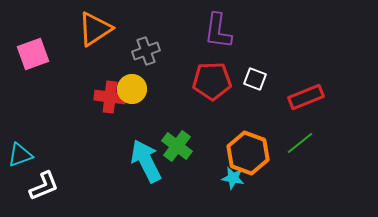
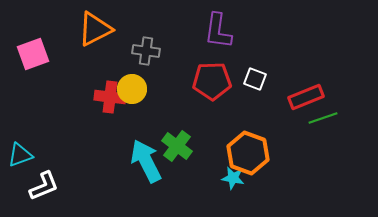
orange triangle: rotated 6 degrees clockwise
gray cross: rotated 28 degrees clockwise
green line: moved 23 px right, 25 px up; rotated 20 degrees clockwise
